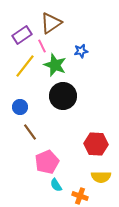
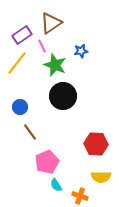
yellow line: moved 8 px left, 3 px up
